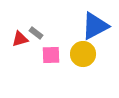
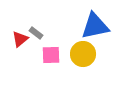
blue triangle: rotated 16 degrees clockwise
red triangle: rotated 24 degrees counterclockwise
